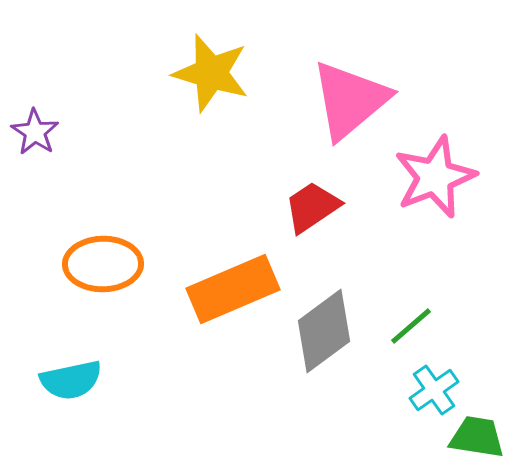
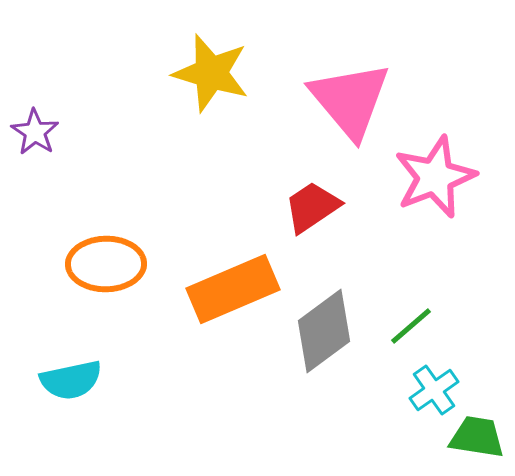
pink triangle: rotated 30 degrees counterclockwise
orange ellipse: moved 3 px right
